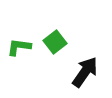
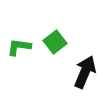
black arrow: rotated 12 degrees counterclockwise
